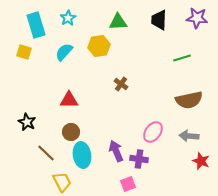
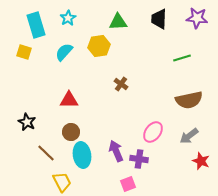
black trapezoid: moved 1 px up
gray arrow: rotated 42 degrees counterclockwise
